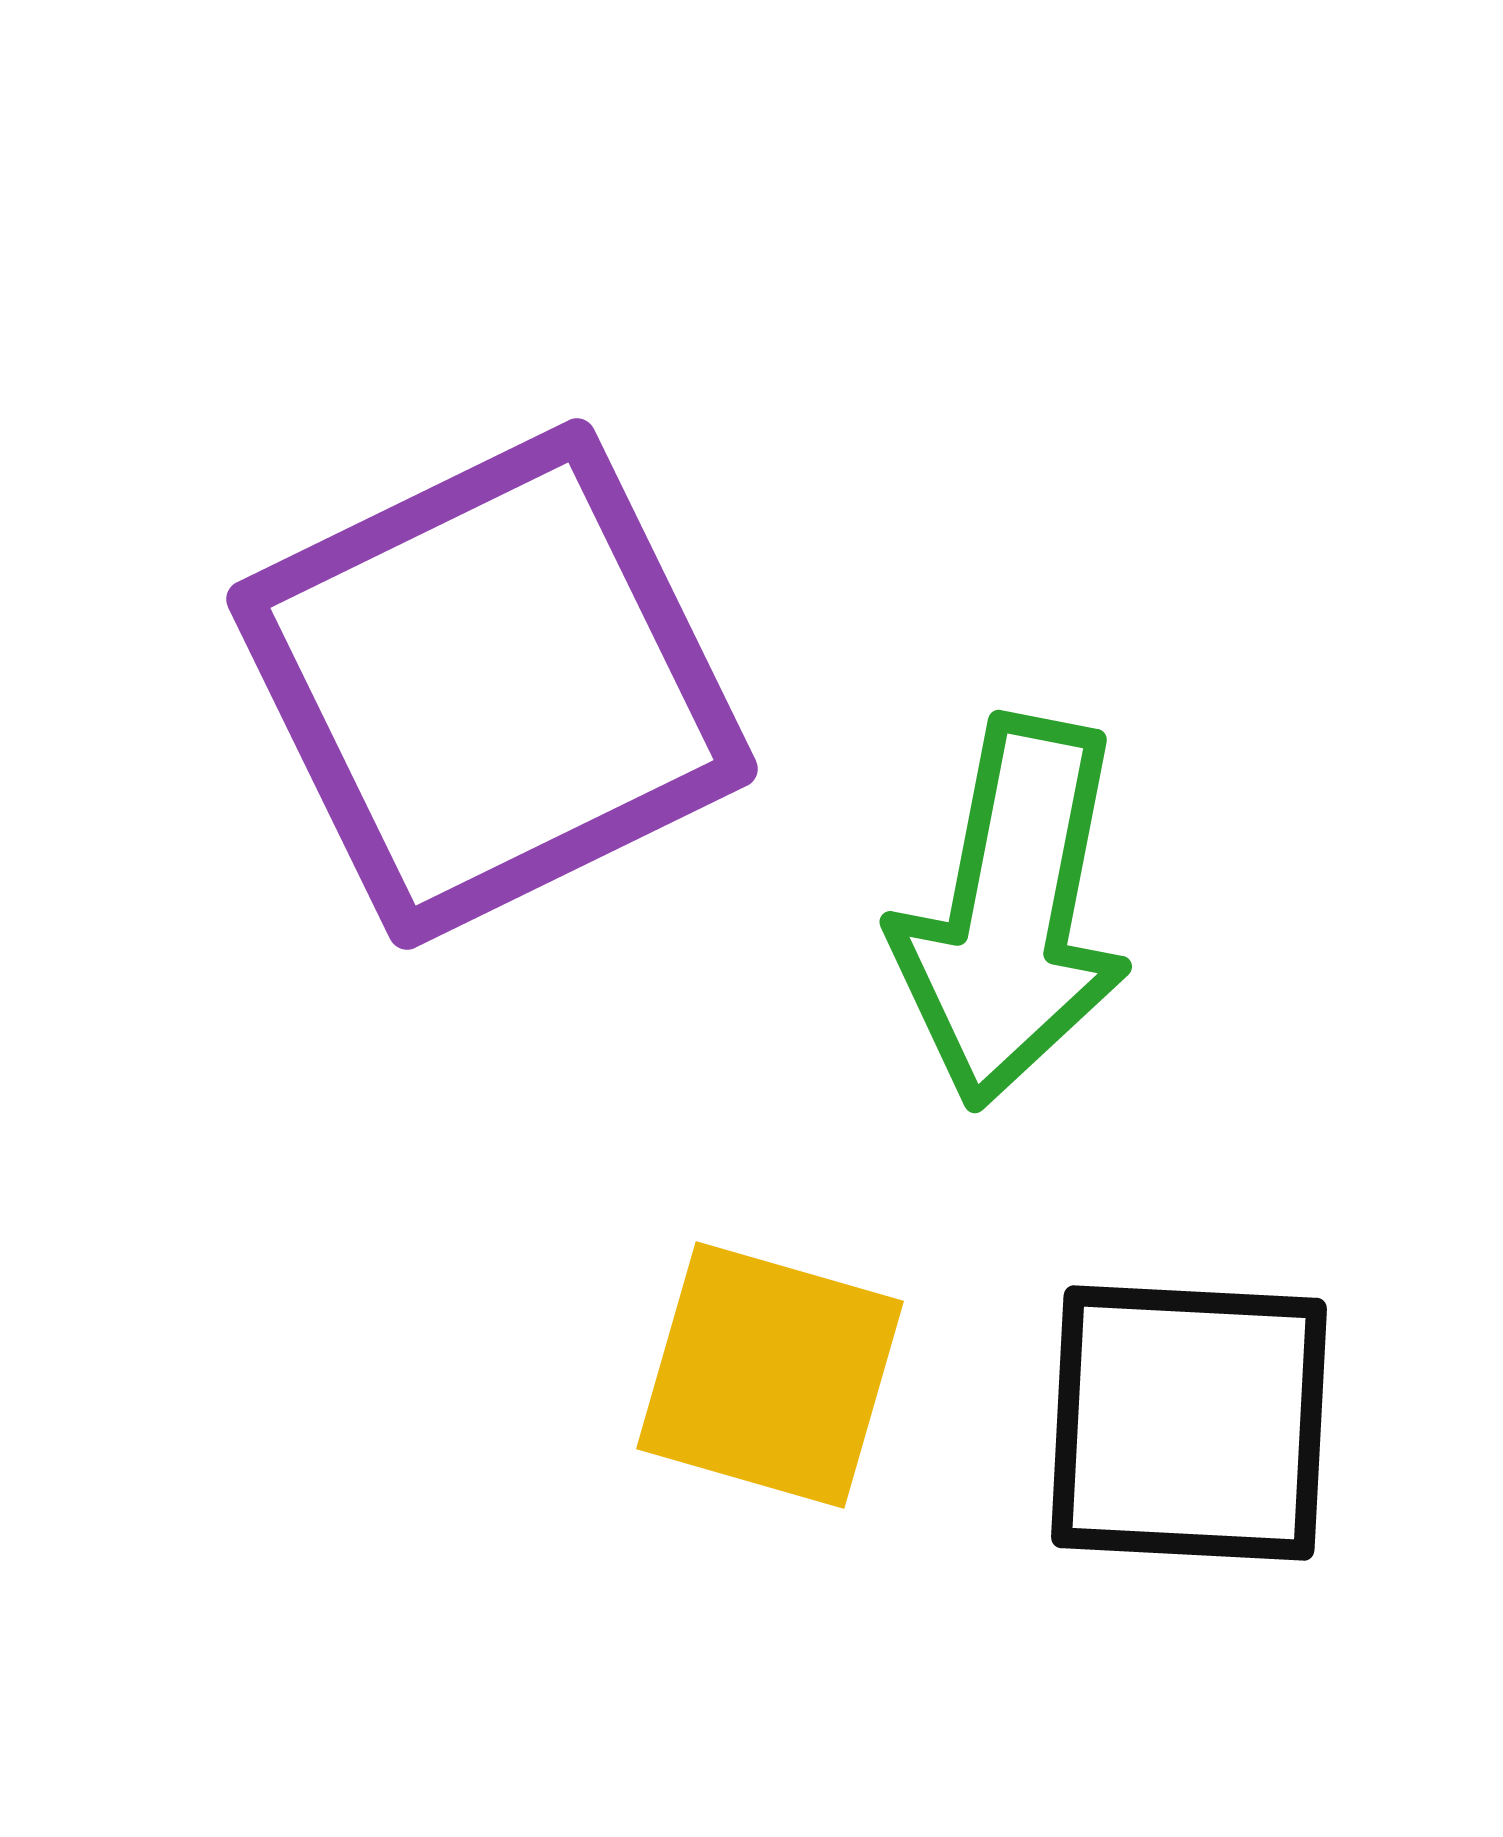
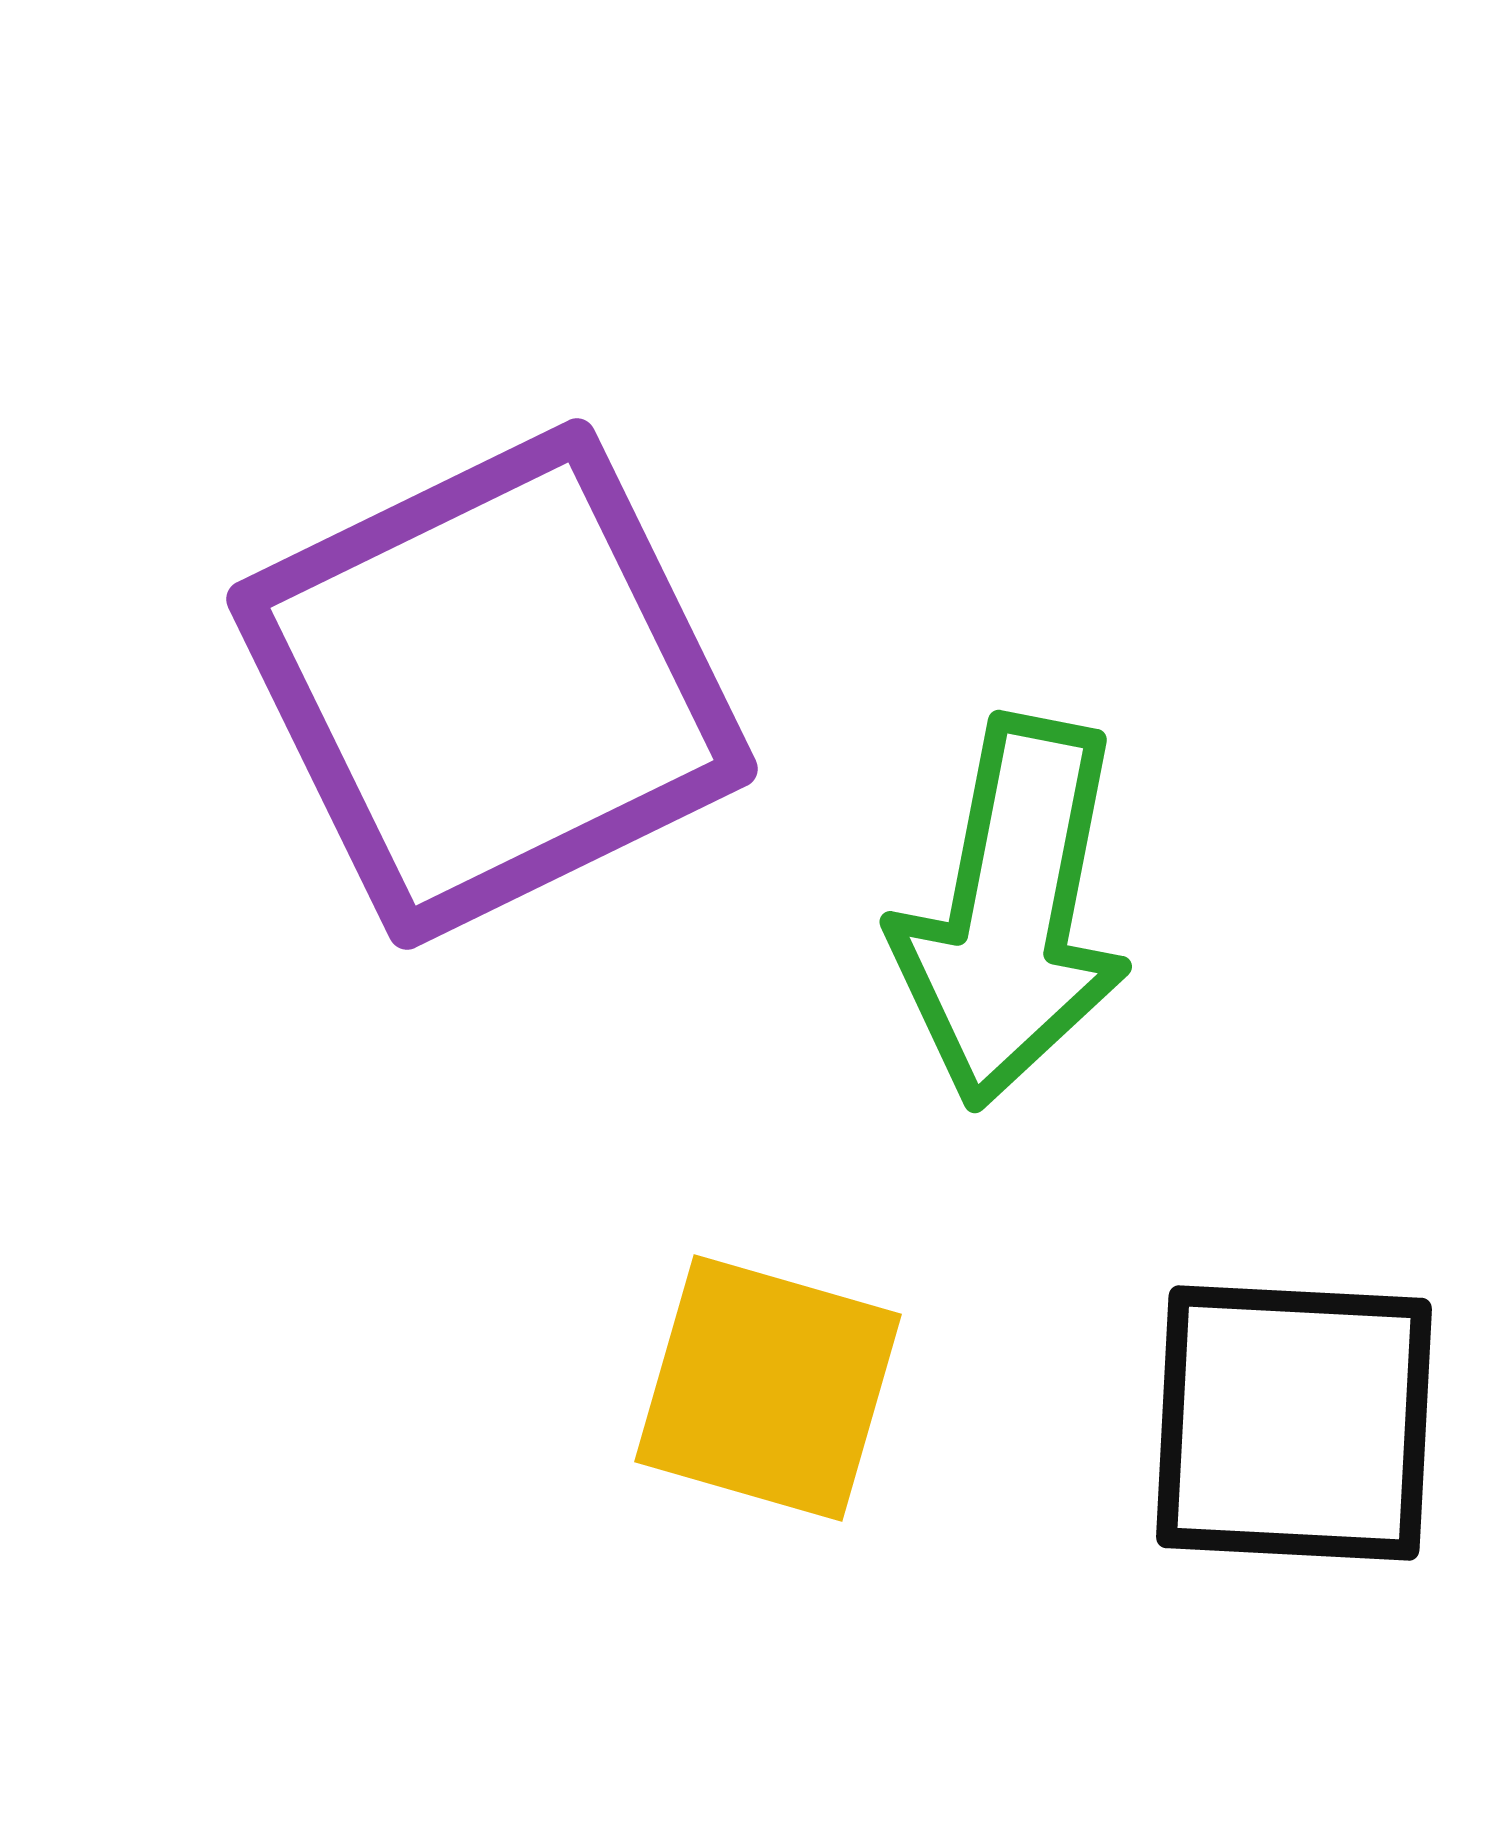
yellow square: moved 2 px left, 13 px down
black square: moved 105 px right
